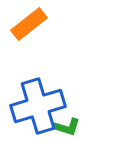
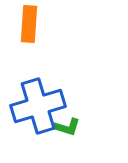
orange rectangle: rotated 48 degrees counterclockwise
